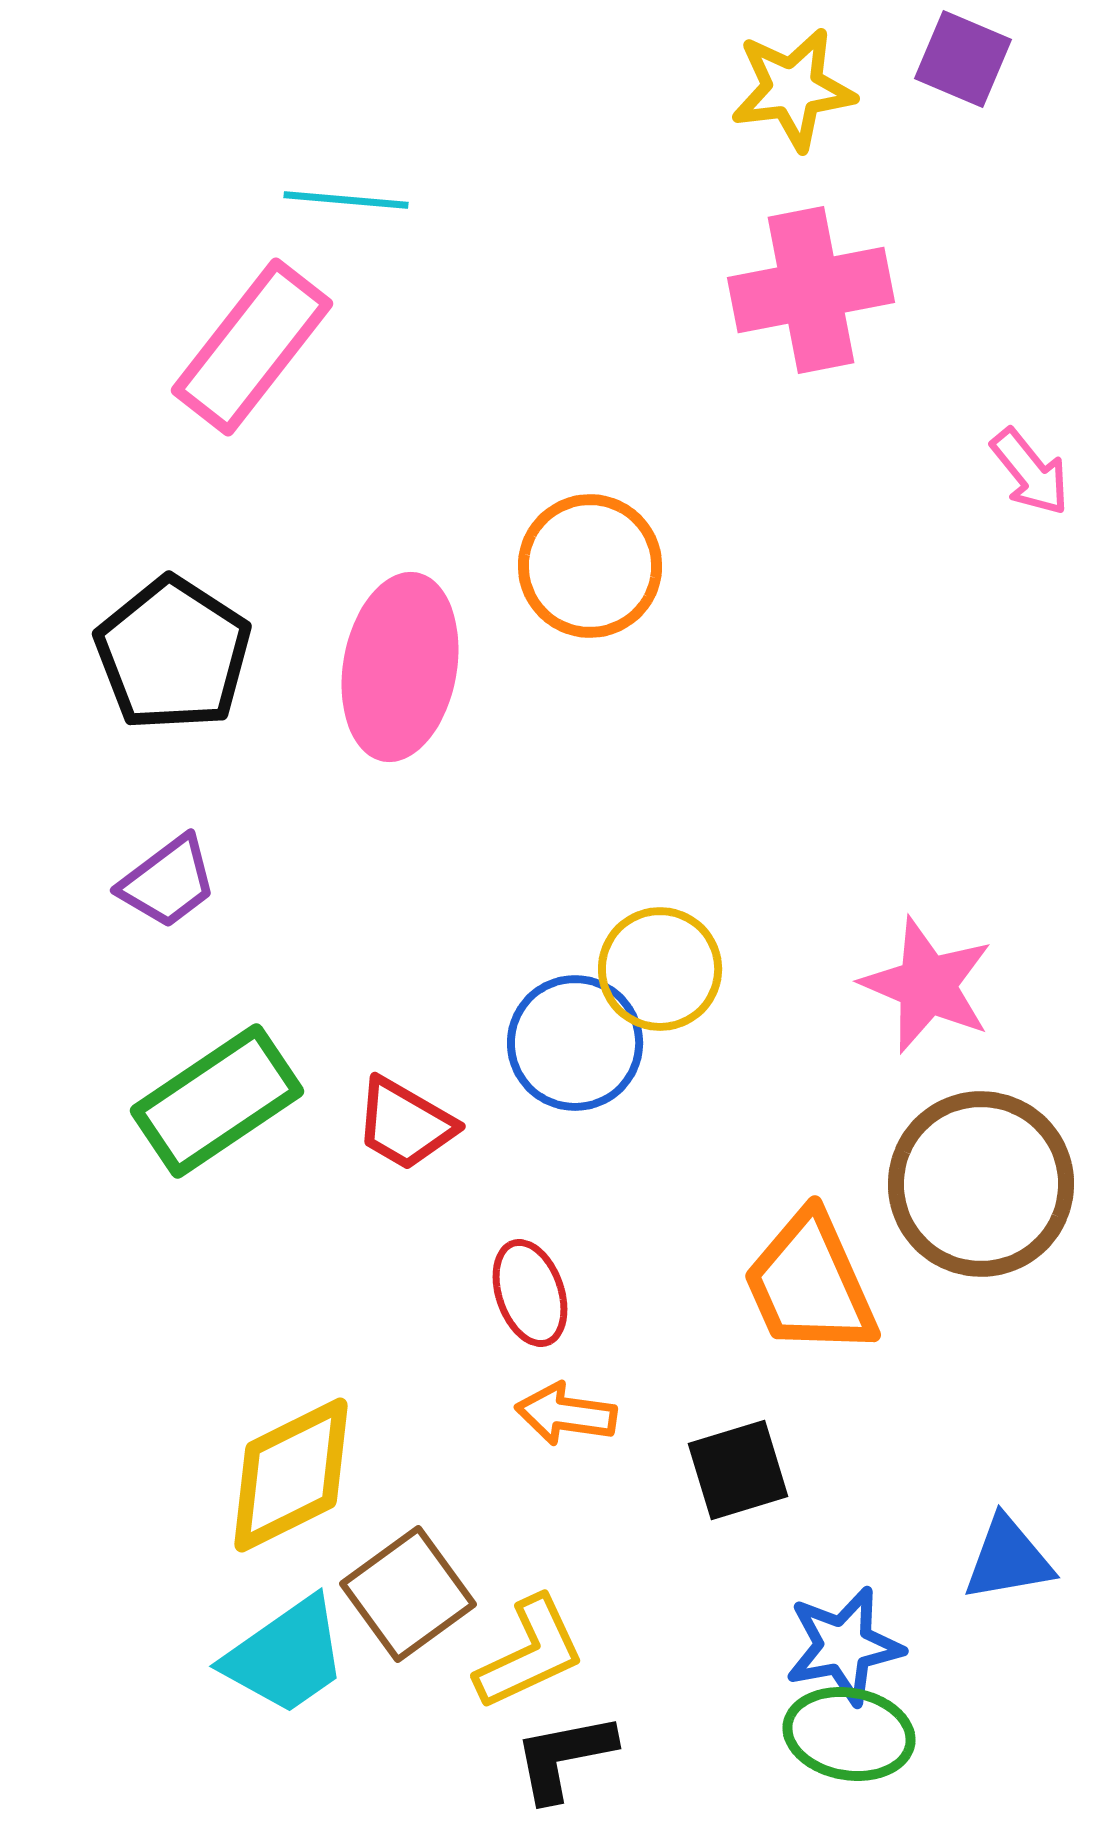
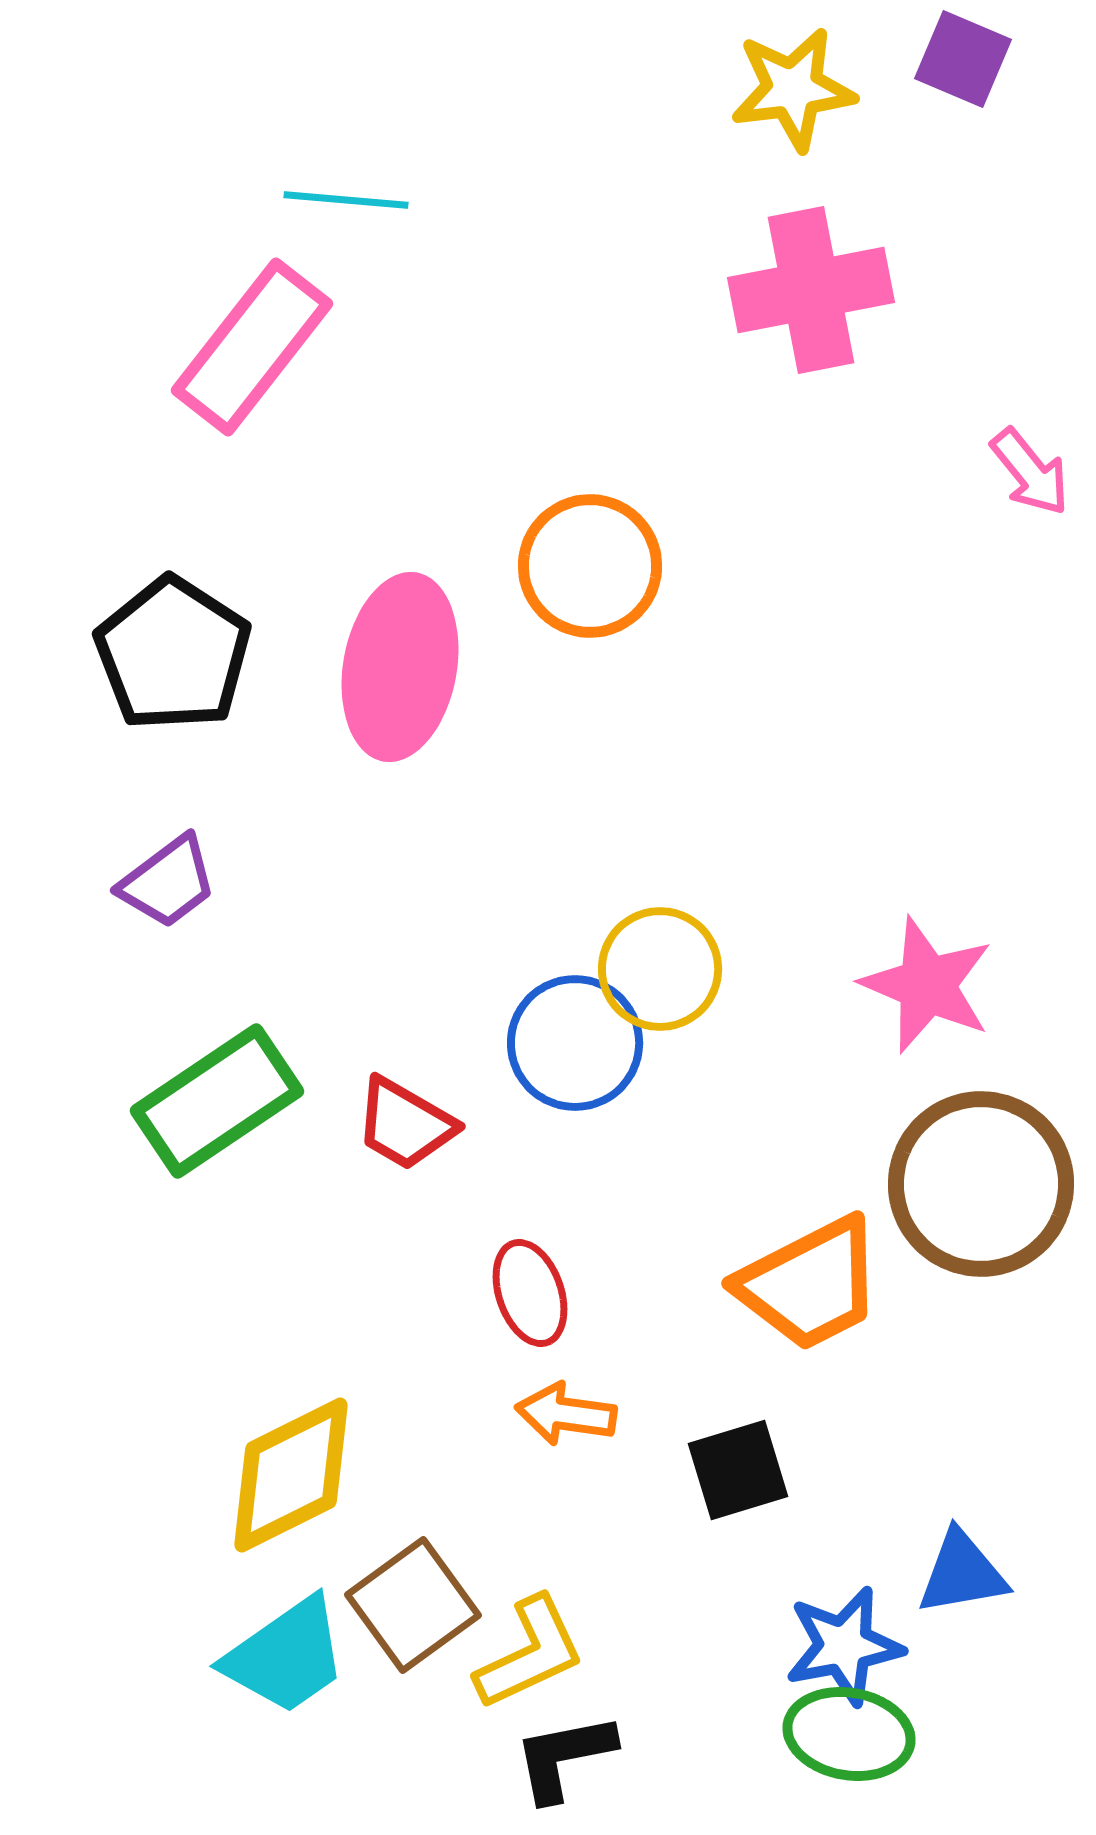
orange trapezoid: rotated 93 degrees counterclockwise
blue triangle: moved 46 px left, 14 px down
brown square: moved 5 px right, 11 px down
